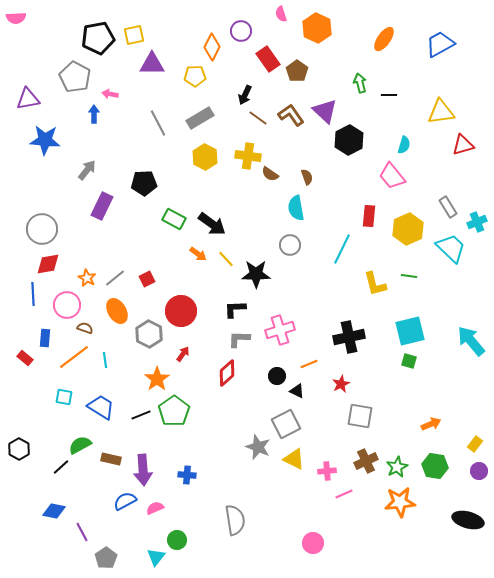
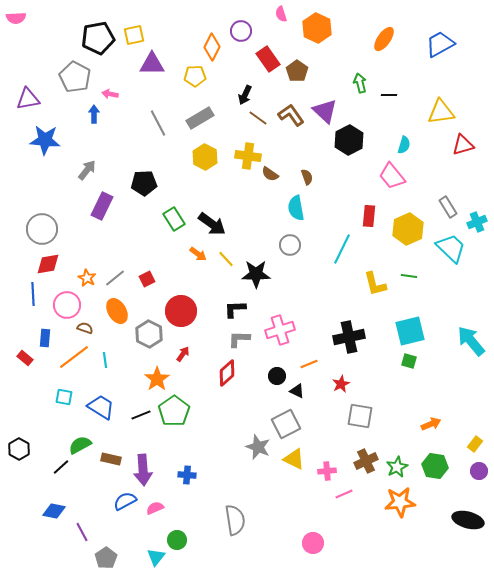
green rectangle at (174, 219): rotated 30 degrees clockwise
